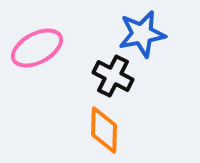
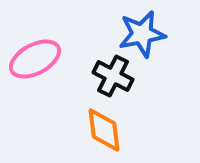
pink ellipse: moved 2 px left, 11 px down
orange diamond: rotated 9 degrees counterclockwise
